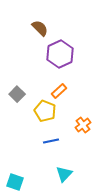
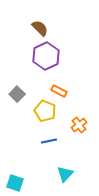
purple hexagon: moved 14 px left, 2 px down
orange rectangle: rotated 70 degrees clockwise
orange cross: moved 4 px left
blue line: moved 2 px left
cyan triangle: moved 1 px right
cyan square: moved 1 px down
